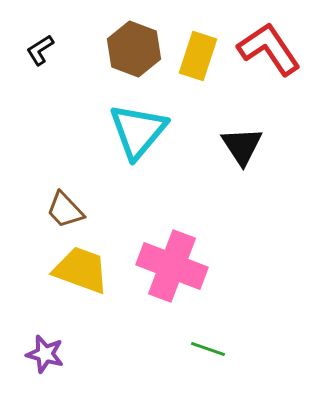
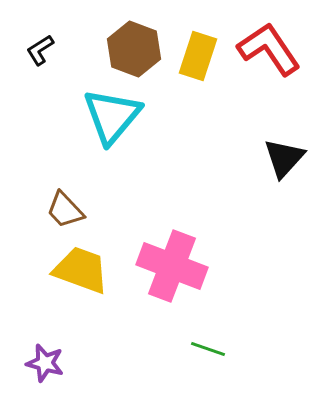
cyan triangle: moved 26 px left, 15 px up
black triangle: moved 42 px right, 12 px down; rotated 15 degrees clockwise
purple star: moved 9 px down
